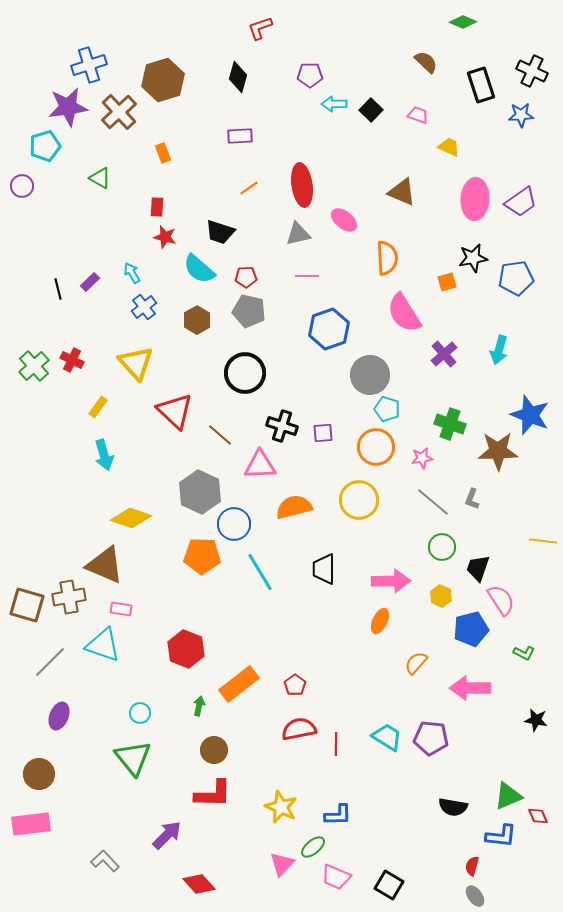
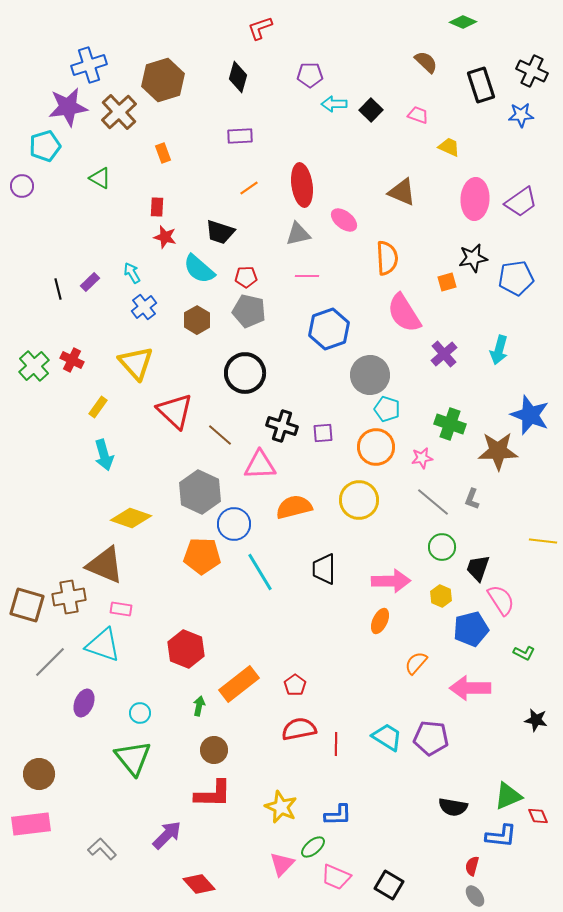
purple ellipse at (59, 716): moved 25 px right, 13 px up
gray L-shape at (105, 861): moved 3 px left, 12 px up
